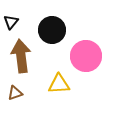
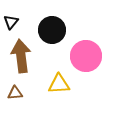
brown triangle: rotated 14 degrees clockwise
